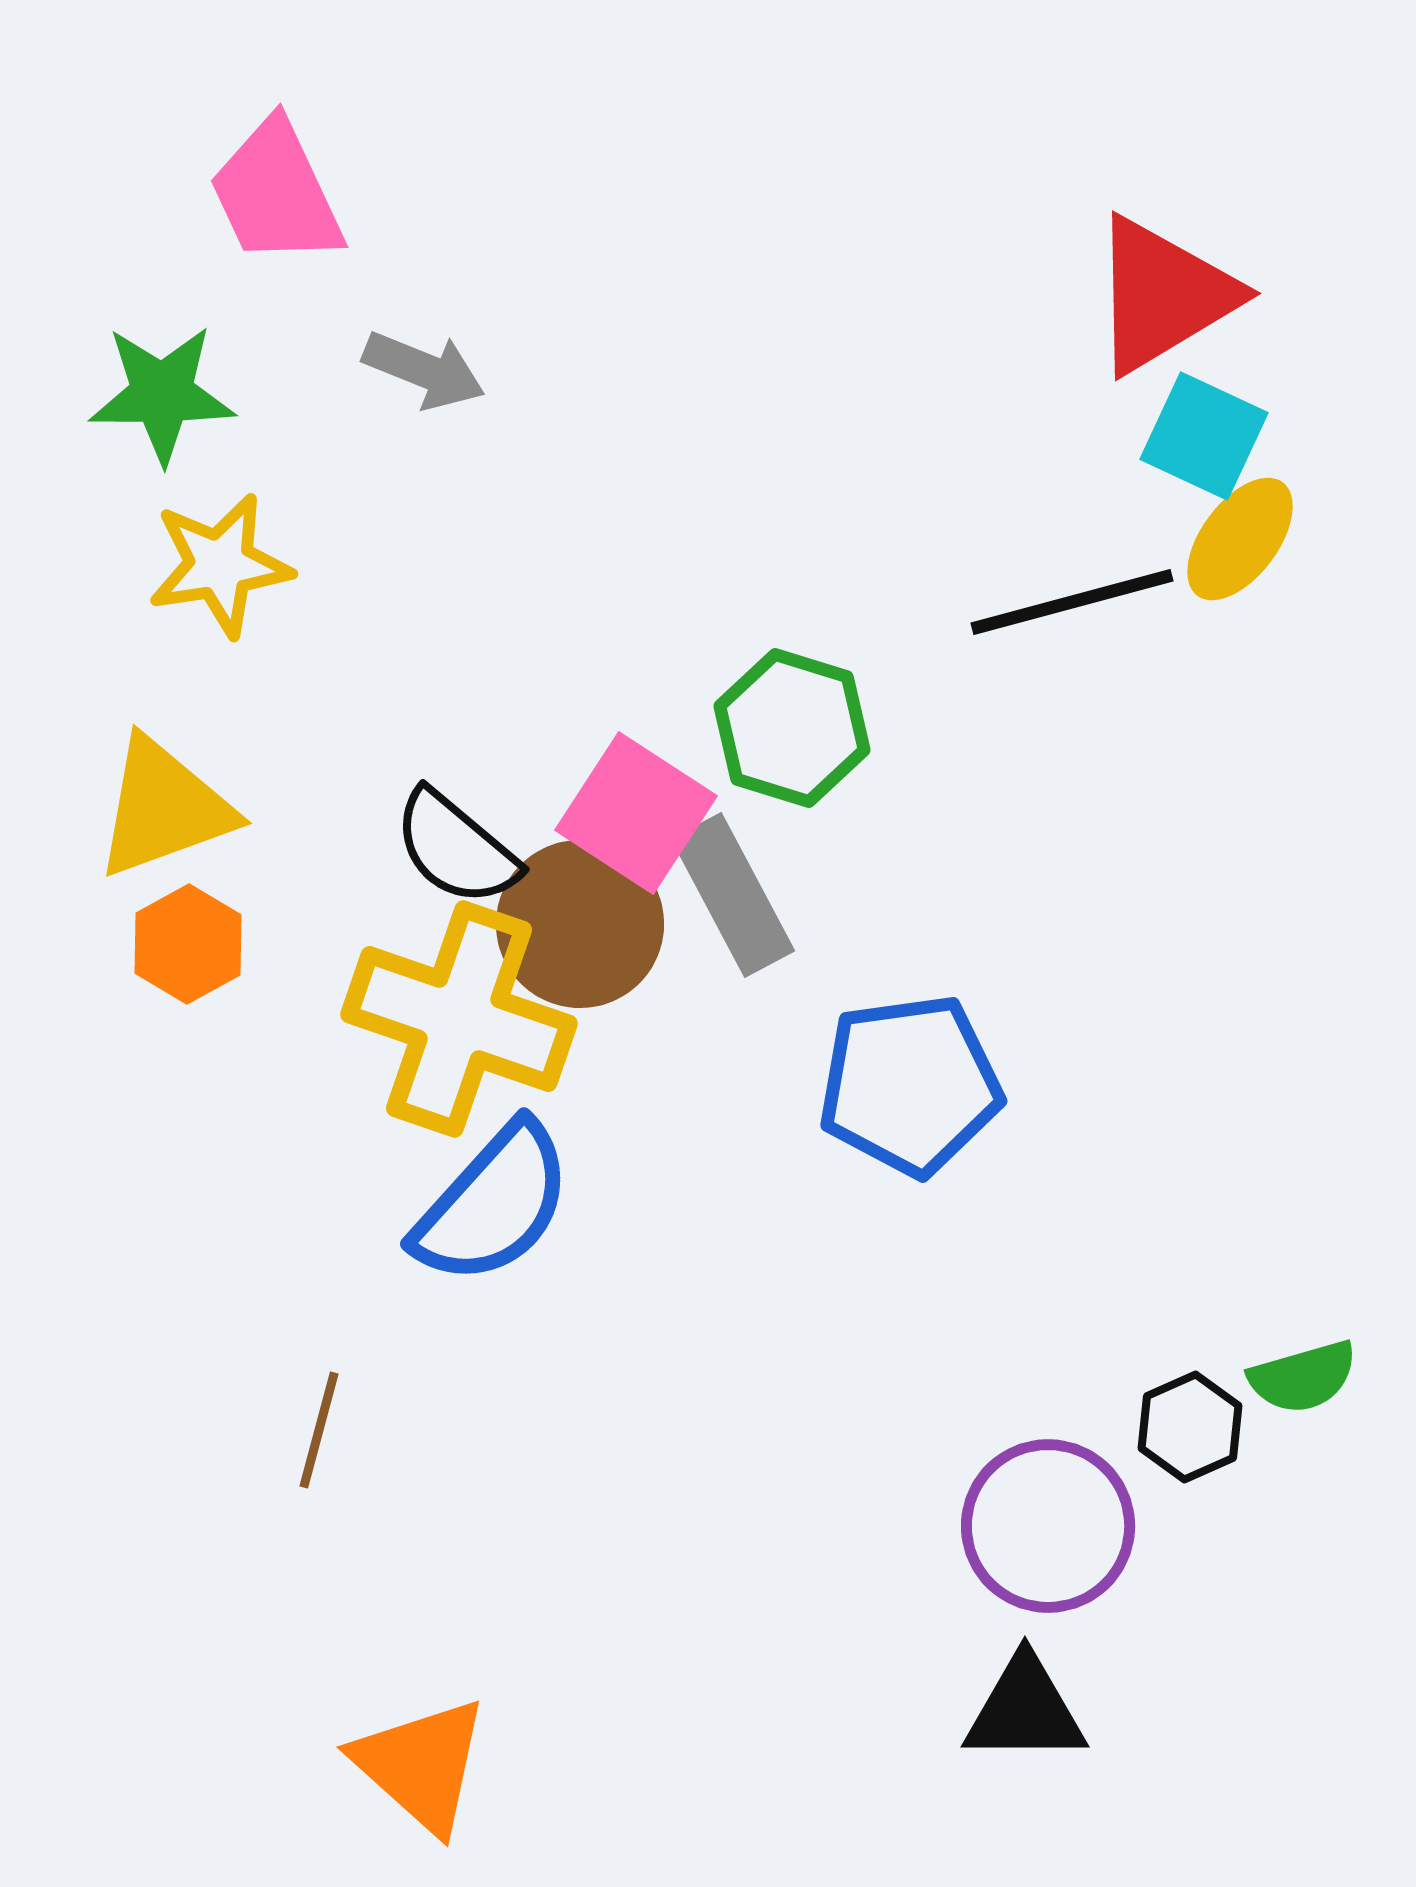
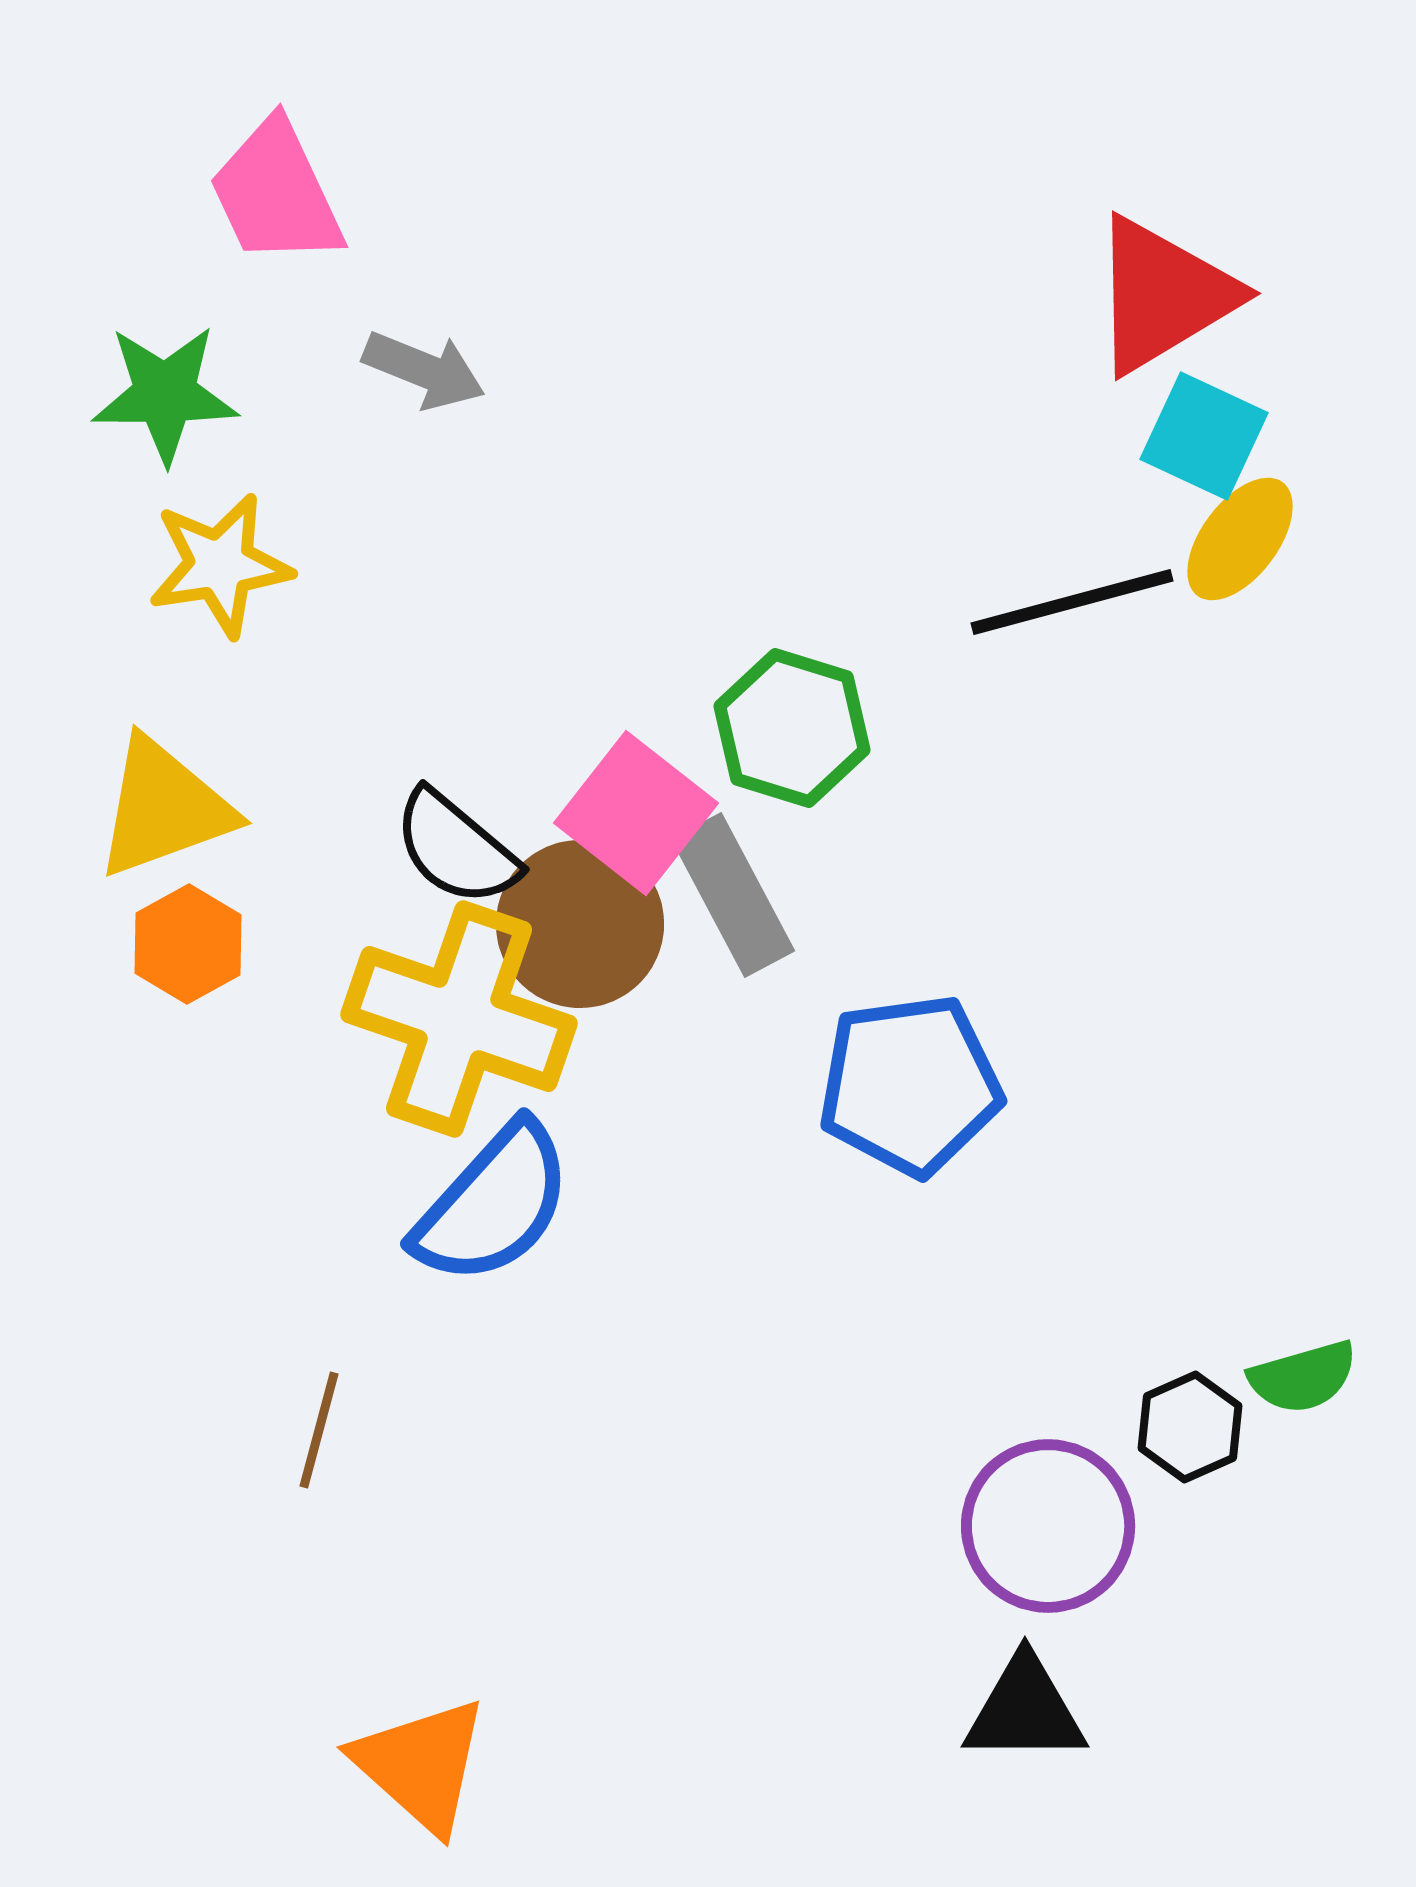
green star: moved 3 px right
pink square: rotated 5 degrees clockwise
